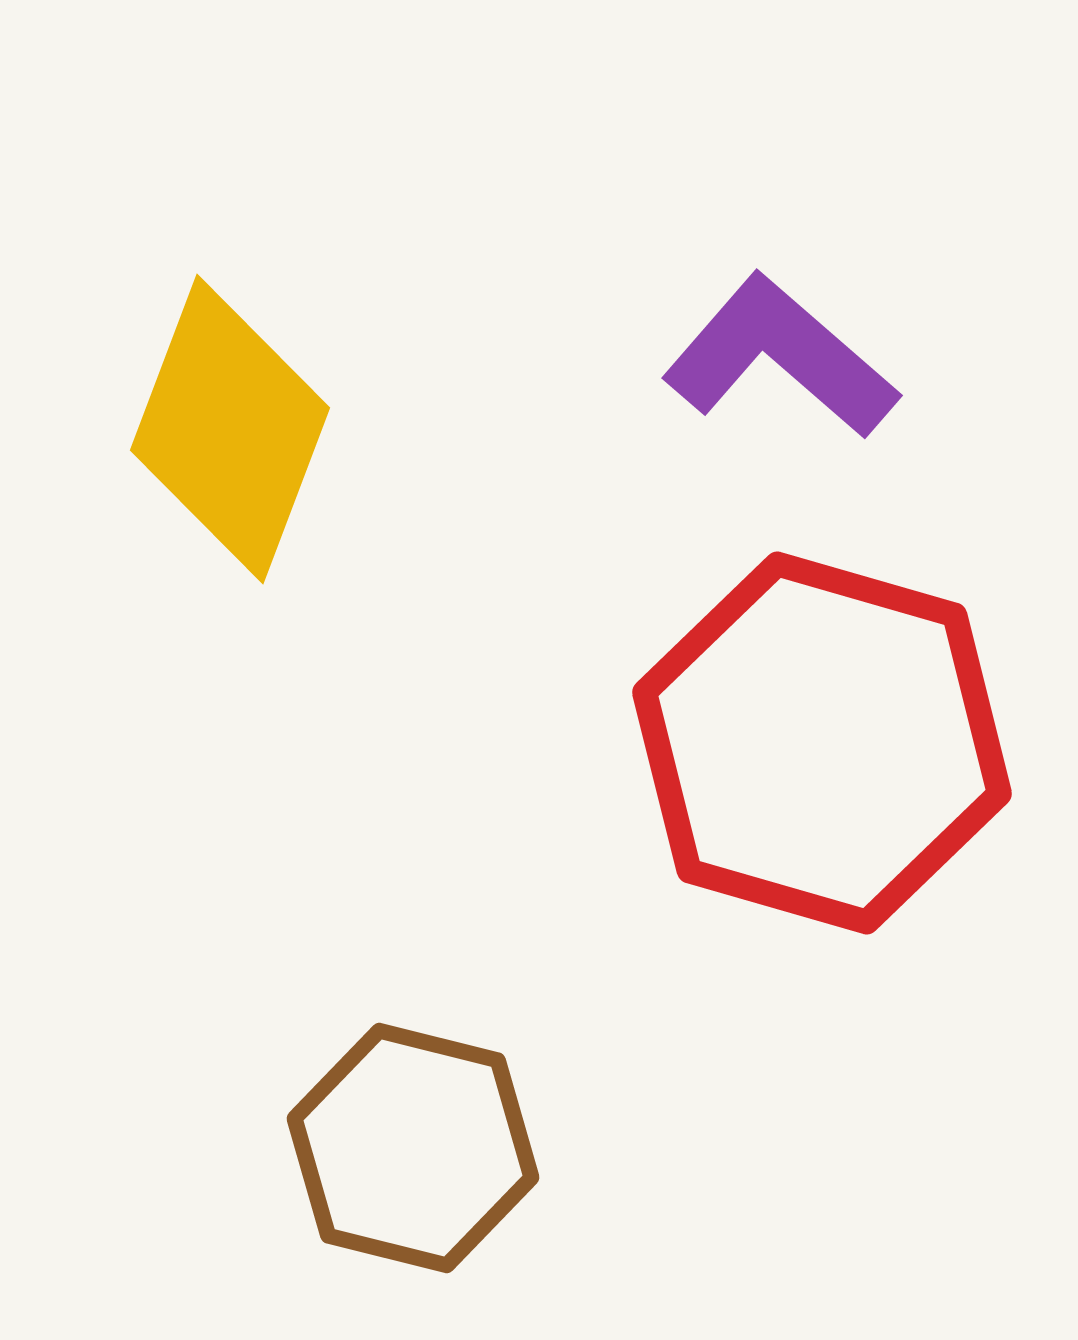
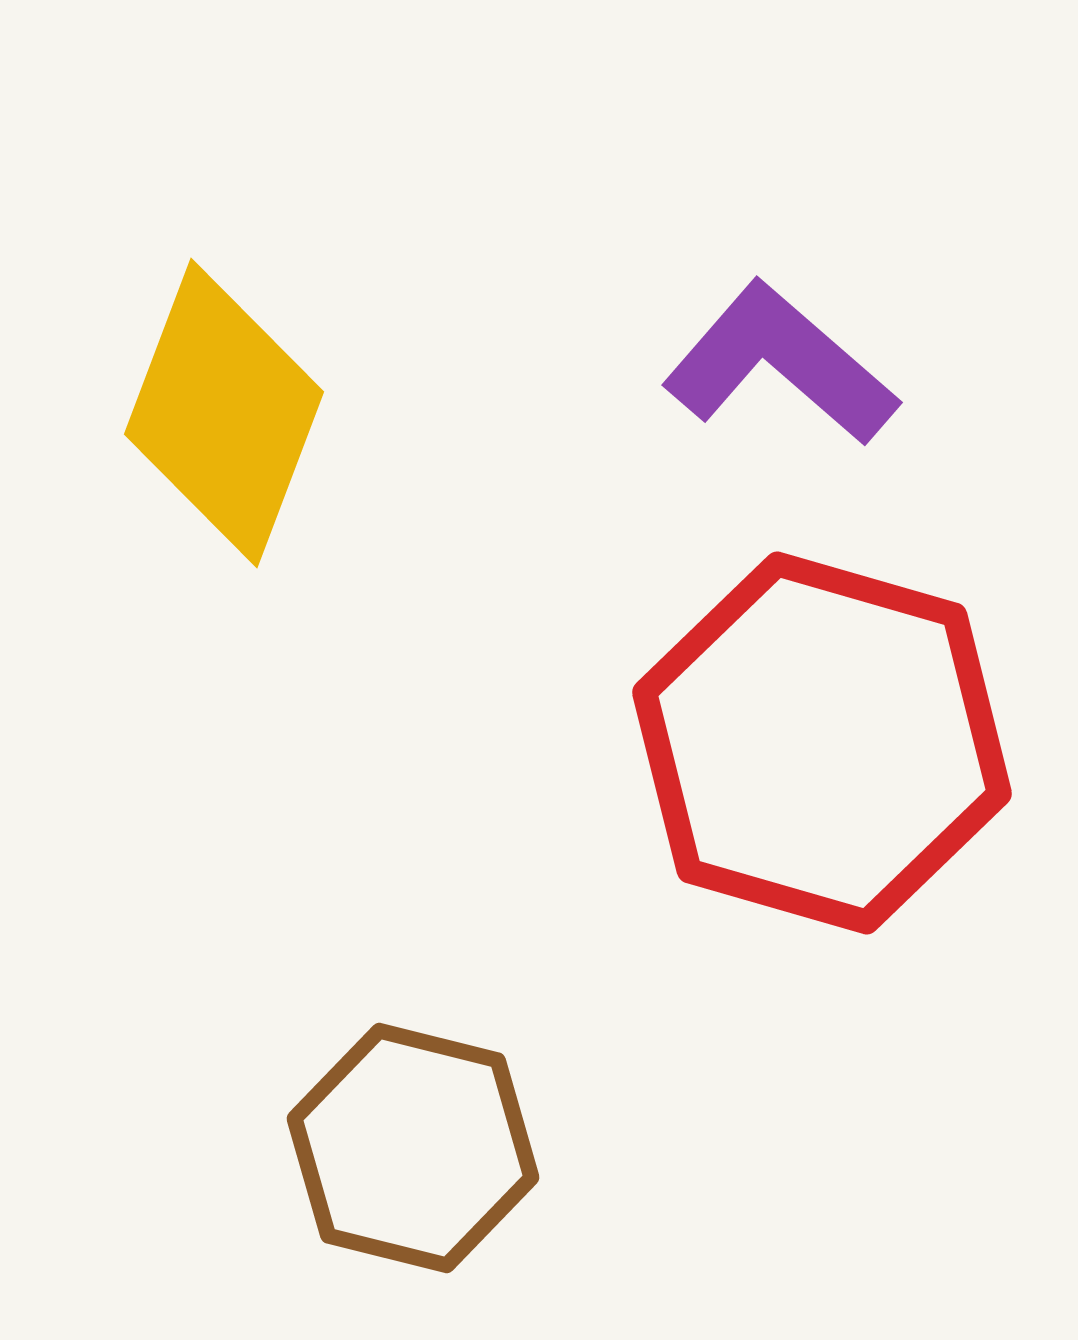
purple L-shape: moved 7 px down
yellow diamond: moved 6 px left, 16 px up
